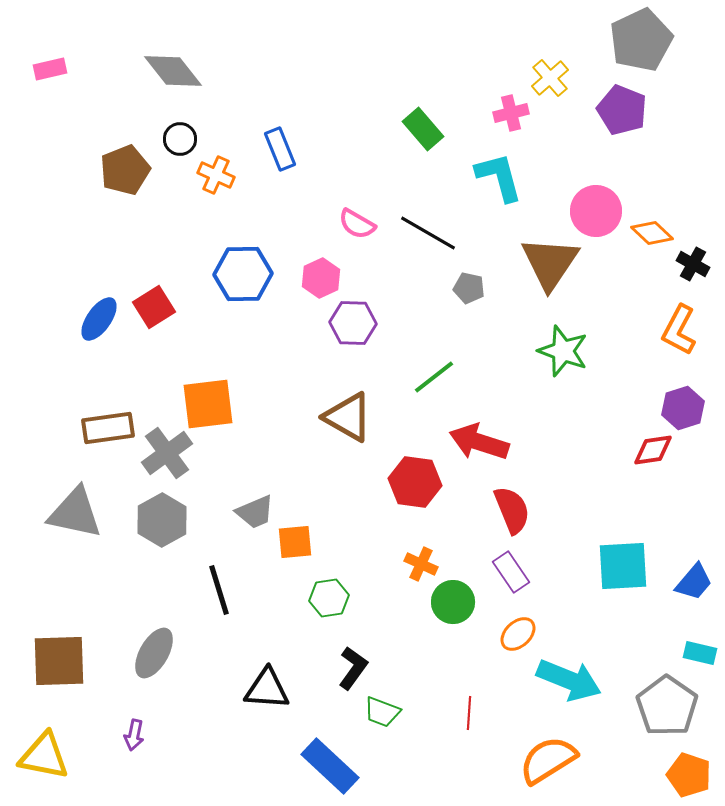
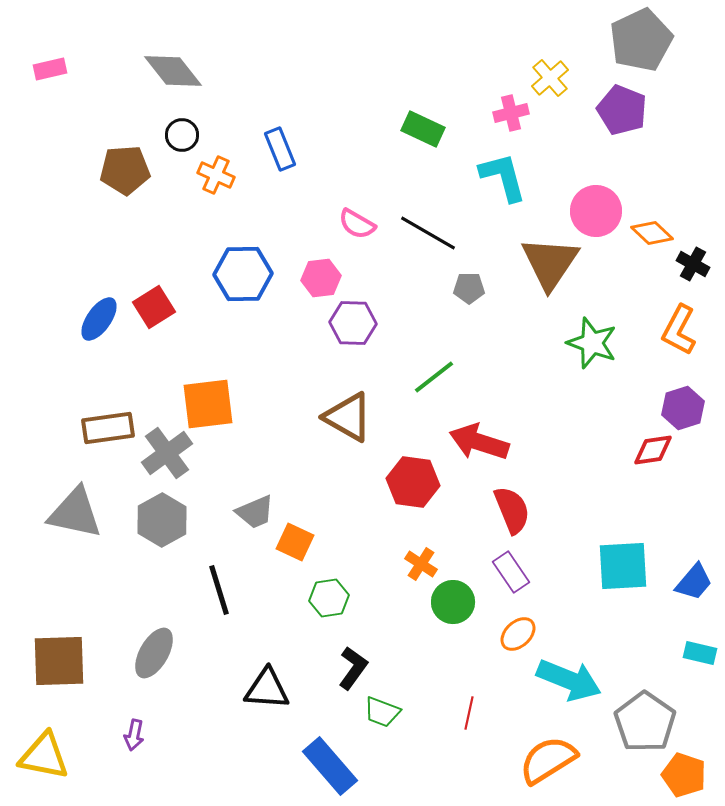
green rectangle at (423, 129): rotated 24 degrees counterclockwise
black circle at (180, 139): moved 2 px right, 4 px up
brown pentagon at (125, 170): rotated 18 degrees clockwise
cyan L-shape at (499, 177): moved 4 px right
pink hexagon at (321, 278): rotated 18 degrees clockwise
gray pentagon at (469, 288): rotated 12 degrees counterclockwise
green star at (563, 351): moved 29 px right, 8 px up
red hexagon at (415, 482): moved 2 px left
orange square at (295, 542): rotated 30 degrees clockwise
orange cross at (421, 564): rotated 8 degrees clockwise
gray pentagon at (667, 706): moved 22 px left, 16 px down
red line at (469, 713): rotated 8 degrees clockwise
blue rectangle at (330, 766): rotated 6 degrees clockwise
orange pentagon at (689, 775): moved 5 px left
